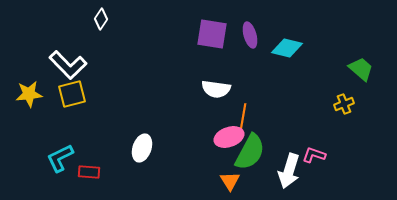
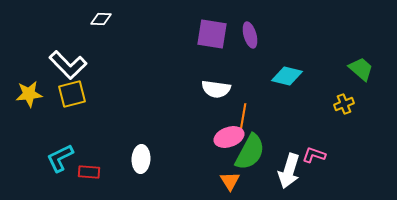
white diamond: rotated 60 degrees clockwise
cyan diamond: moved 28 px down
white ellipse: moved 1 px left, 11 px down; rotated 16 degrees counterclockwise
